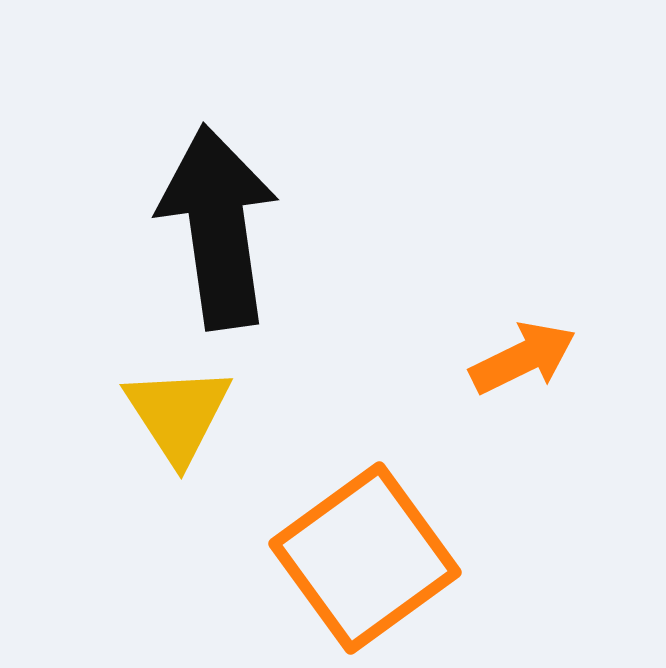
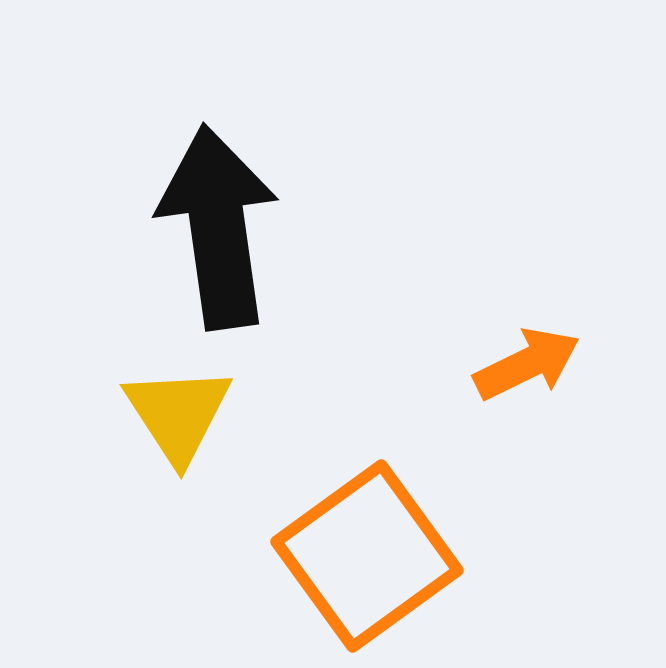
orange arrow: moved 4 px right, 6 px down
orange square: moved 2 px right, 2 px up
